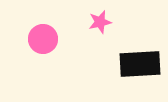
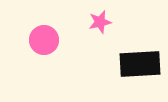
pink circle: moved 1 px right, 1 px down
